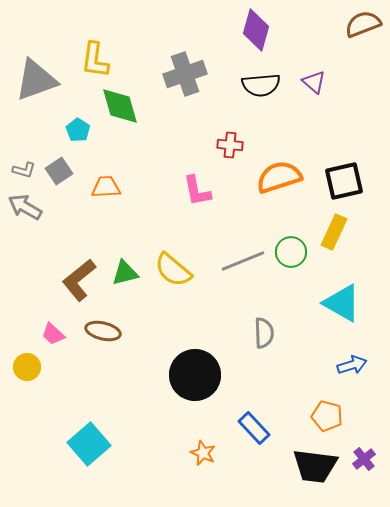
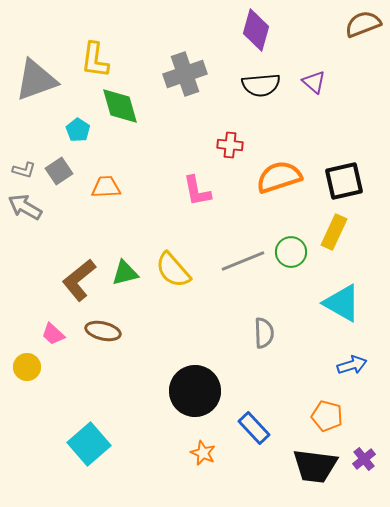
yellow semicircle: rotated 9 degrees clockwise
black circle: moved 16 px down
